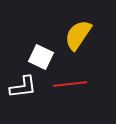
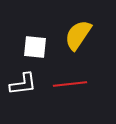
white square: moved 6 px left, 10 px up; rotated 20 degrees counterclockwise
white L-shape: moved 3 px up
